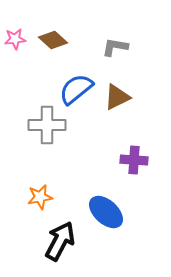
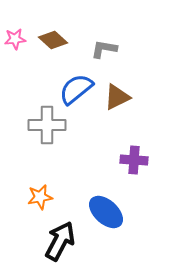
gray L-shape: moved 11 px left, 2 px down
